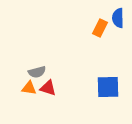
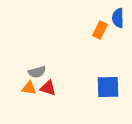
orange rectangle: moved 2 px down
